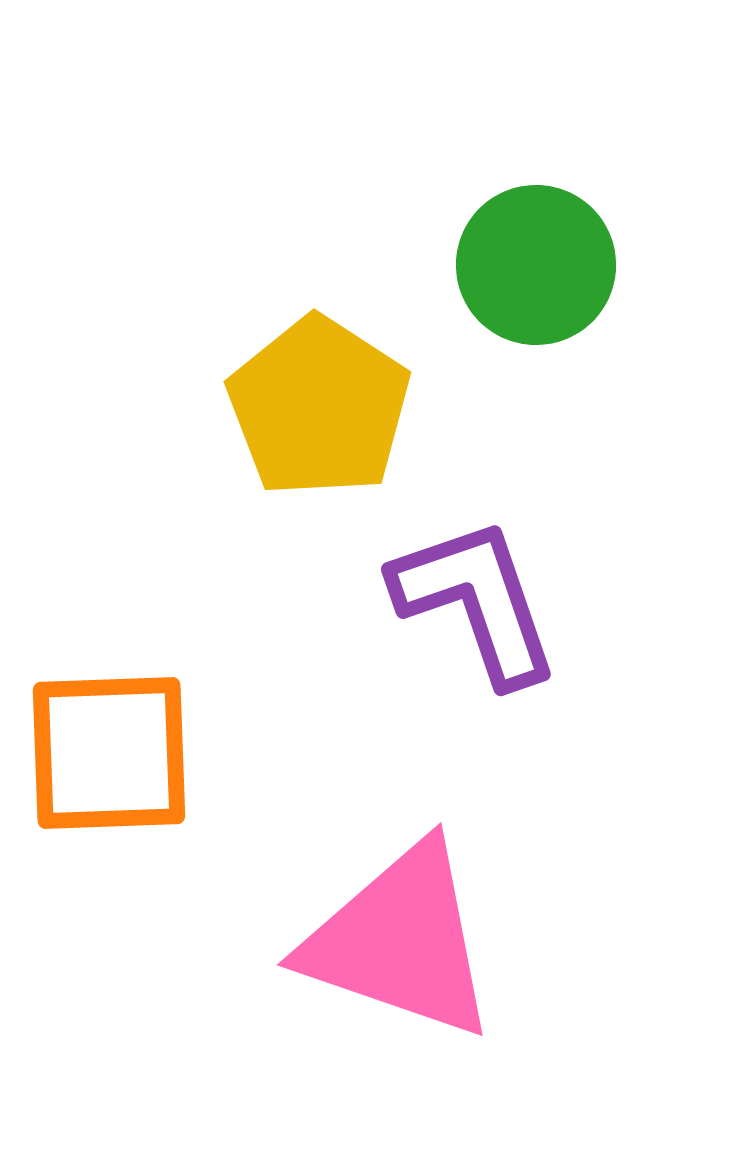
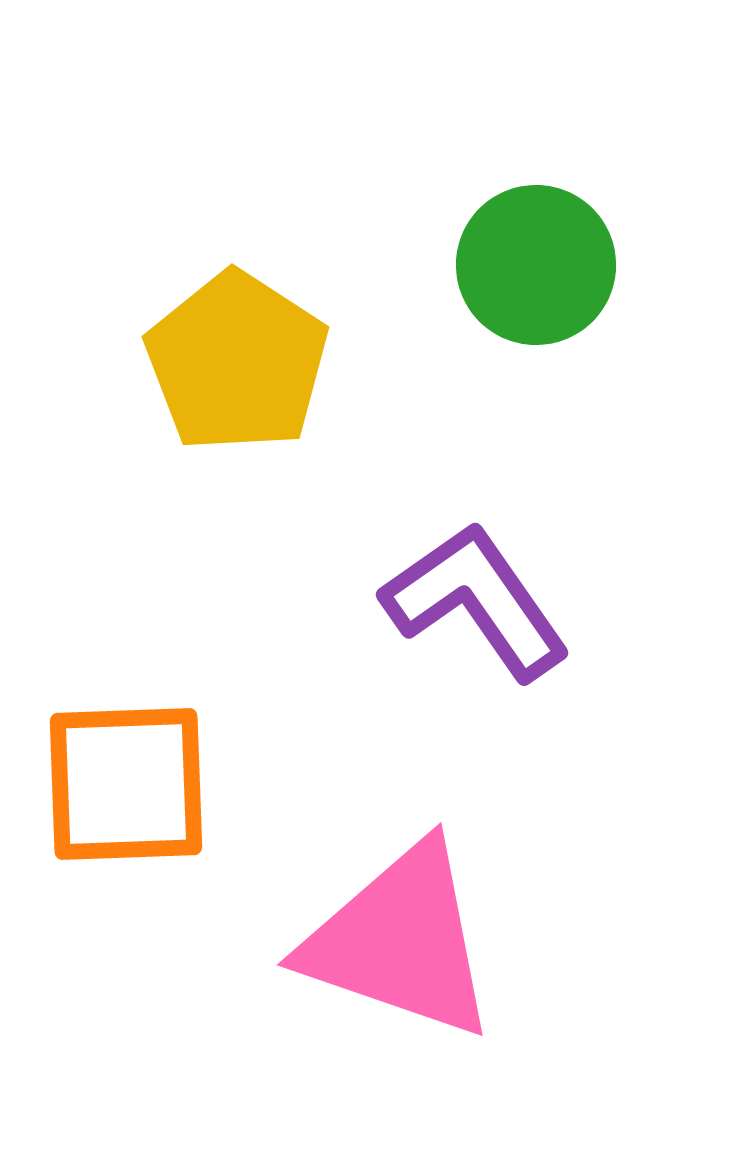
yellow pentagon: moved 82 px left, 45 px up
purple L-shape: rotated 16 degrees counterclockwise
orange square: moved 17 px right, 31 px down
